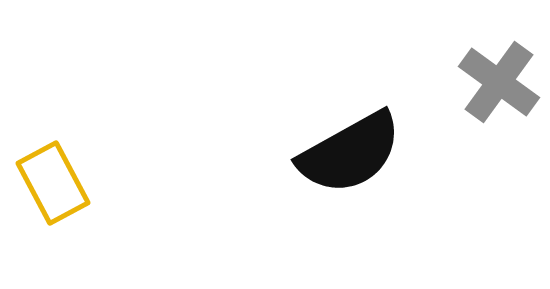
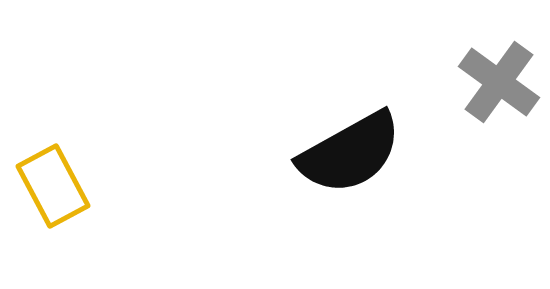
yellow rectangle: moved 3 px down
